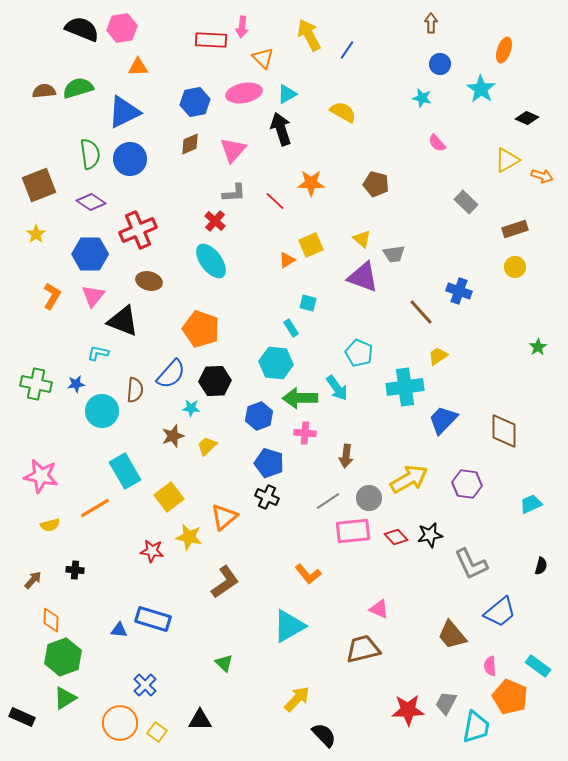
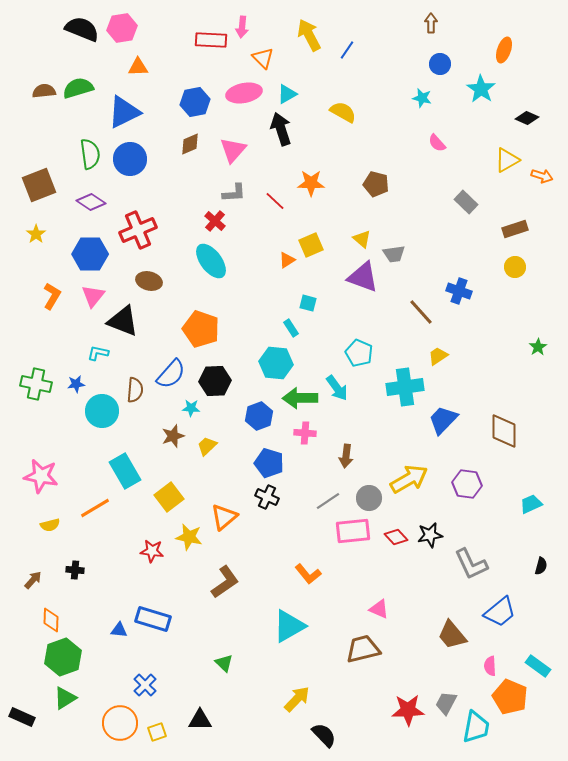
yellow square at (157, 732): rotated 36 degrees clockwise
